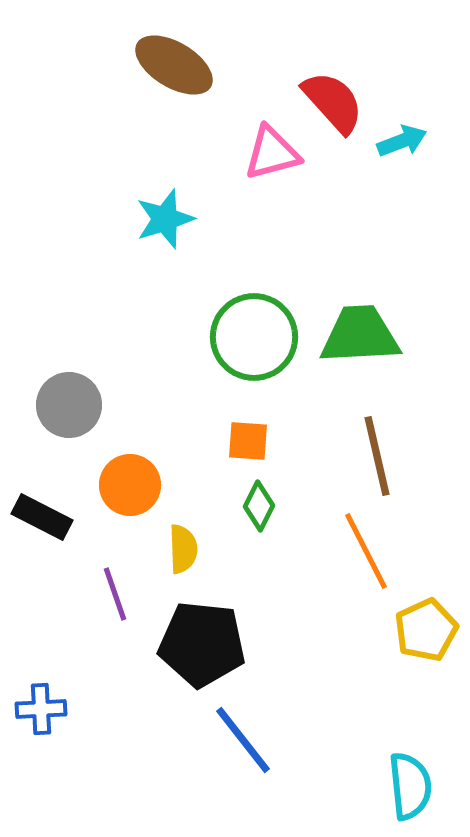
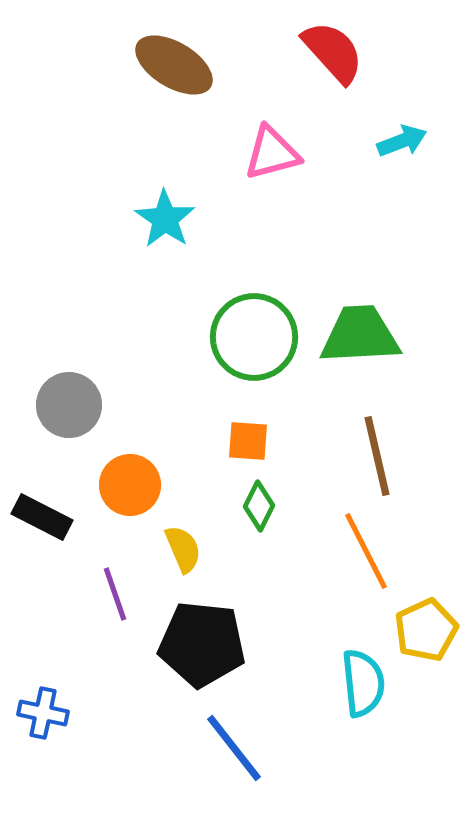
red semicircle: moved 50 px up
cyan star: rotated 20 degrees counterclockwise
yellow semicircle: rotated 21 degrees counterclockwise
blue cross: moved 2 px right, 4 px down; rotated 15 degrees clockwise
blue line: moved 9 px left, 8 px down
cyan semicircle: moved 47 px left, 103 px up
